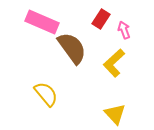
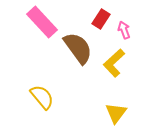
pink rectangle: rotated 24 degrees clockwise
brown semicircle: moved 6 px right
yellow semicircle: moved 4 px left, 3 px down
yellow triangle: moved 1 px right, 1 px up; rotated 20 degrees clockwise
